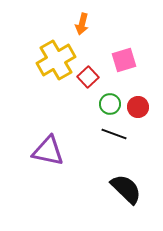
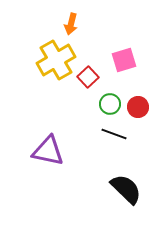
orange arrow: moved 11 px left
